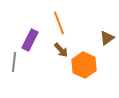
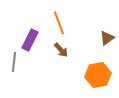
orange hexagon: moved 14 px right, 10 px down; rotated 25 degrees clockwise
